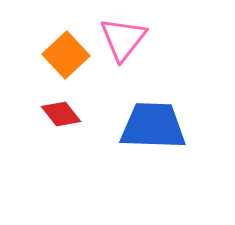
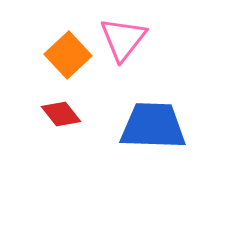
orange square: moved 2 px right
